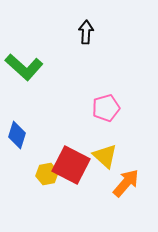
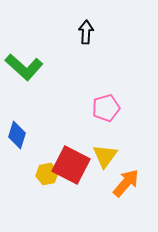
yellow triangle: rotated 24 degrees clockwise
